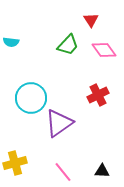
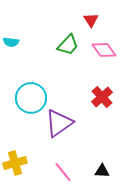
red cross: moved 4 px right, 2 px down; rotated 15 degrees counterclockwise
